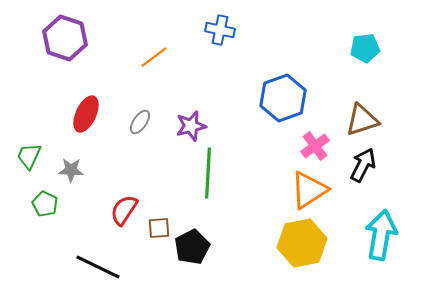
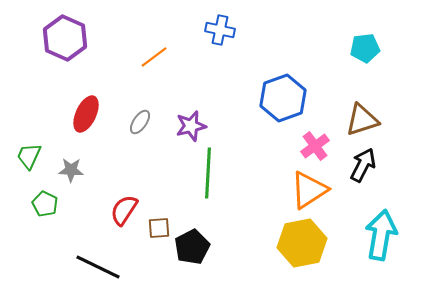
purple hexagon: rotated 6 degrees clockwise
